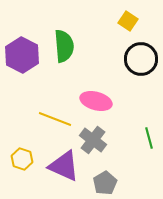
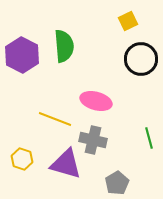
yellow square: rotated 30 degrees clockwise
gray cross: rotated 24 degrees counterclockwise
purple triangle: moved 2 px right, 2 px up; rotated 8 degrees counterclockwise
gray pentagon: moved 12 px right
